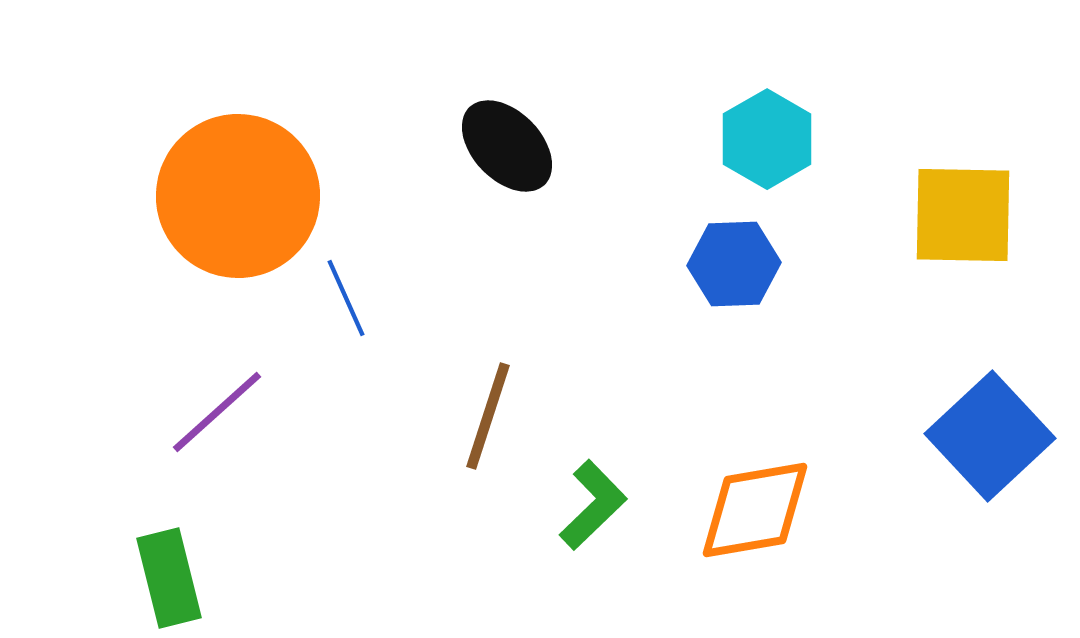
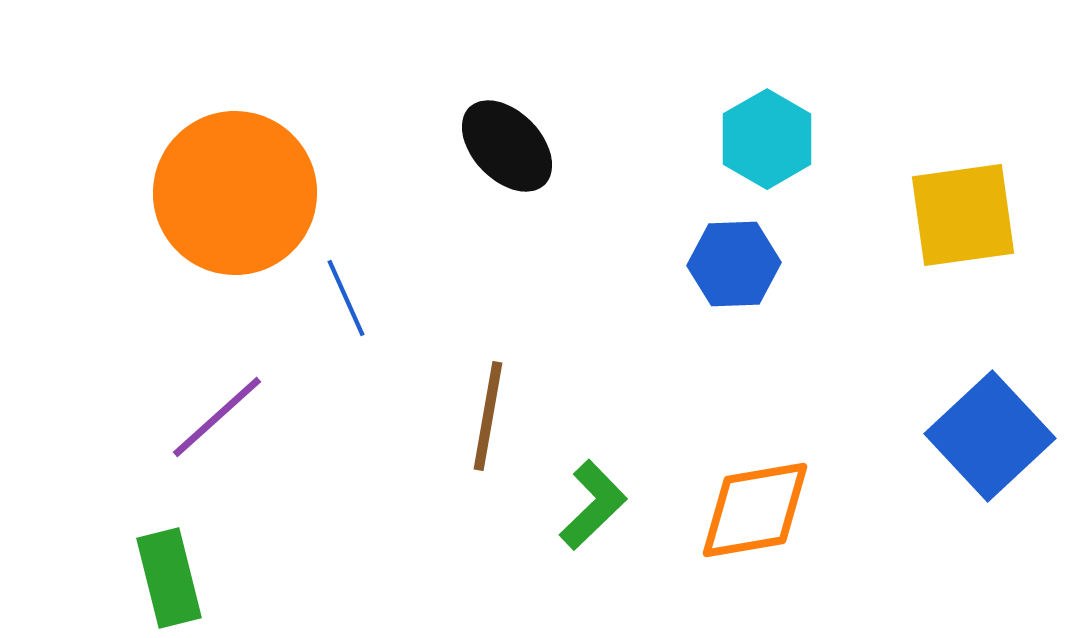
orange circle: moved 3 px left, 3 px up
yellow square: rotated 9 degrees counterclockwise
purple line: moved 5 px down
brown line: rotated 8 degrees counterclockwise
